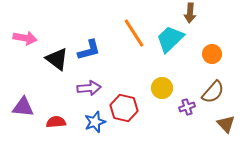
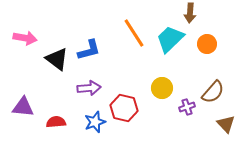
orange circle: moved 5 px left, 10 px up
